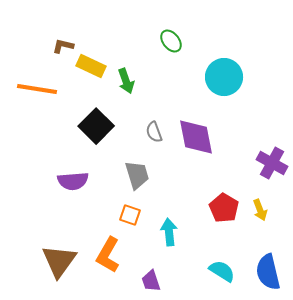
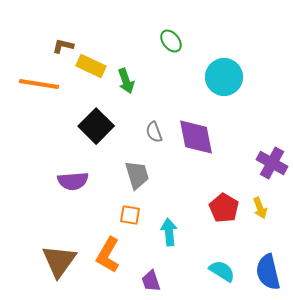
orange line: moved 2 px right, 5 px up
yellow arrow: moved 2 px up
orange square: rotated 10 degrees counterclockwise
